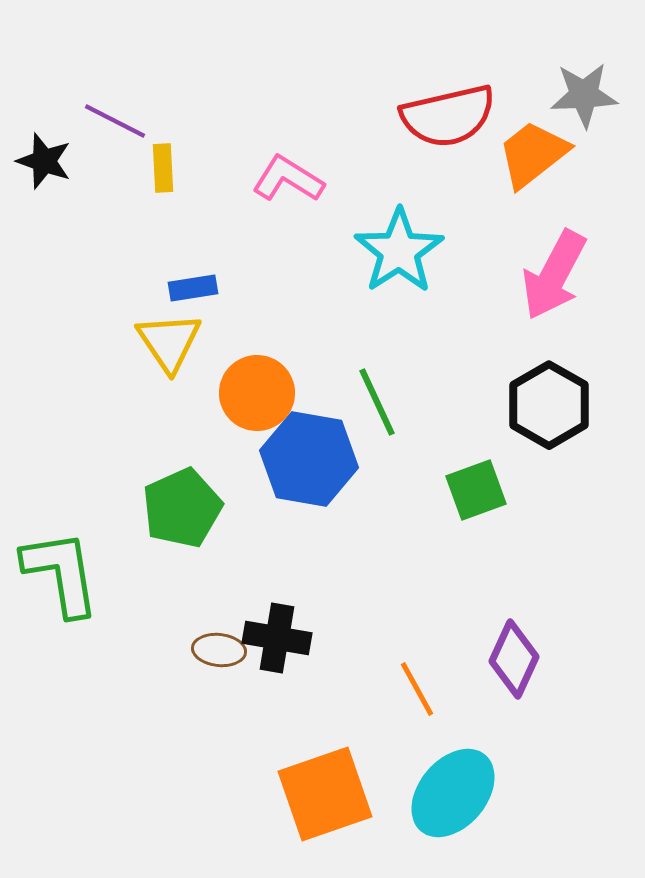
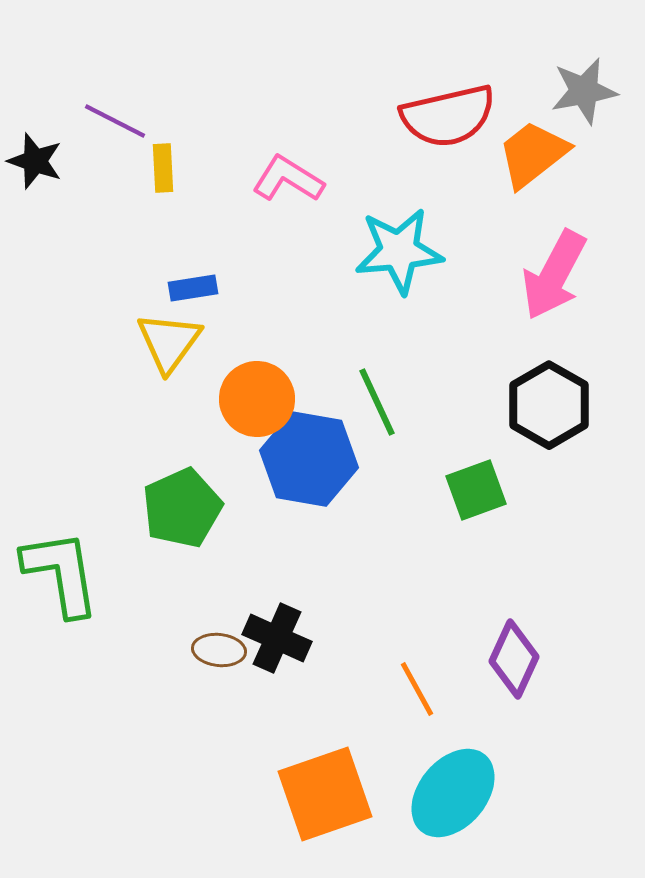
gray star: moved 4 px up; rotated 8 degrees counterclockwise
black star: moved 9 px left
cyan star: rotated 28 degrees clockwise
yellow triangle: rotated 10 degrees clockwise
orange circle: moved 6 px down
black cross: rotated 14 degrees clockwise
